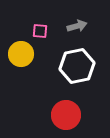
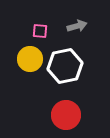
yellow circle: moved 9 px right, 5 px down
white hexagon: moved 12 px left
